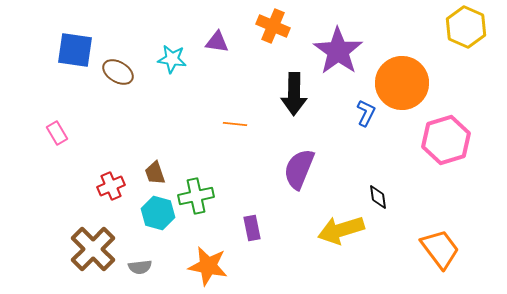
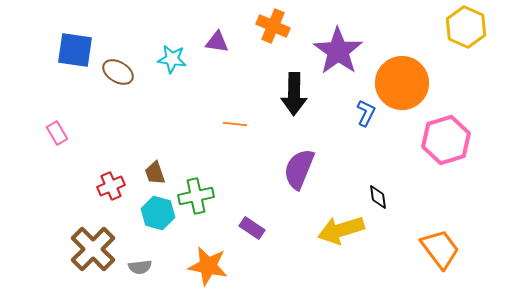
purple rectangle: rotated 45 degrees counterclockwise
